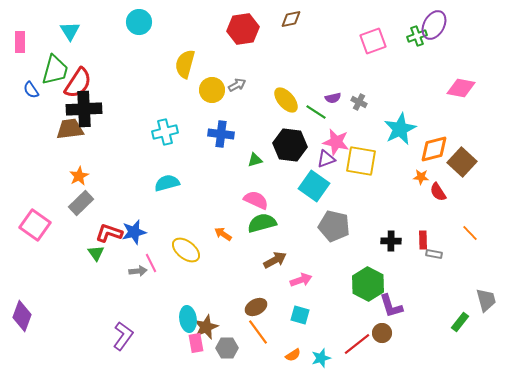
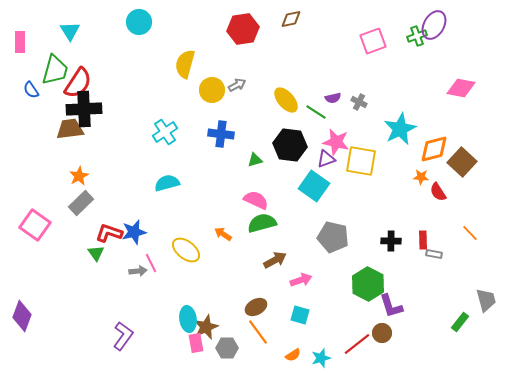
cyan cross at (165, 132): rotated 20 degrees counterclockwise
gray pentagon at (334, 226): moved 1 px left, 11 px down
